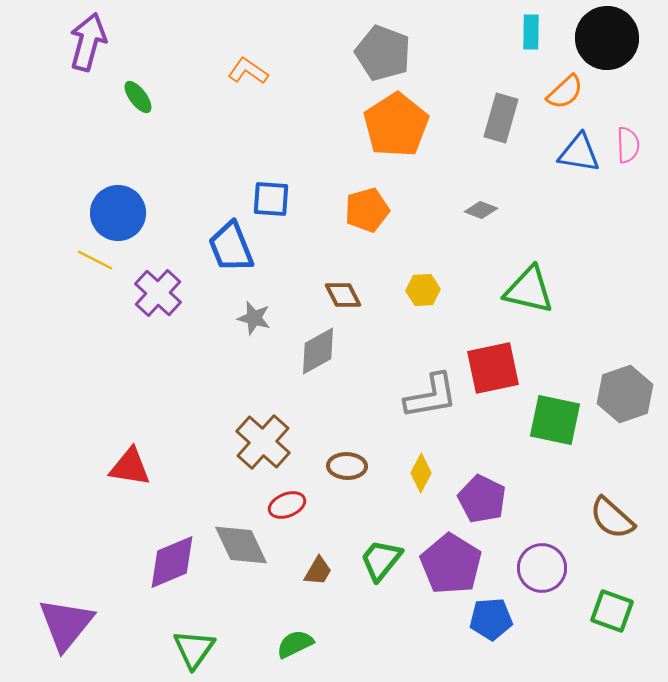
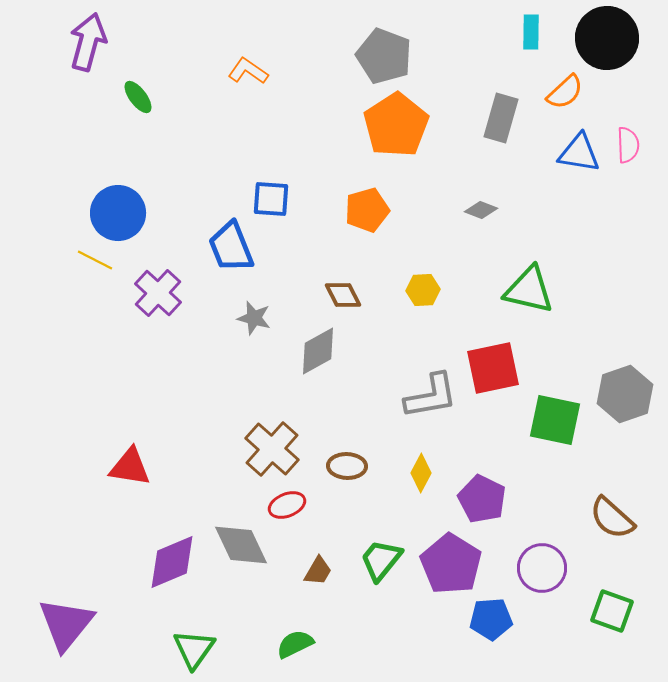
gray pentagon at (383, 53): moved 1 px right, 3 px down
brown cross at (263, 442): moved 9 px right, 7 px down
